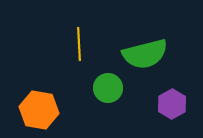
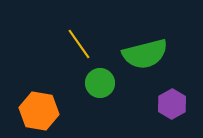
yellow line: rotated 32 degrees counterclockwise
green circle: moved 8 px left, 5 px up
orange hexagon: moved 1 px down
